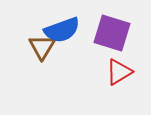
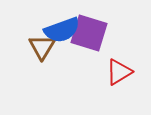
purple square: moved 23 px left
